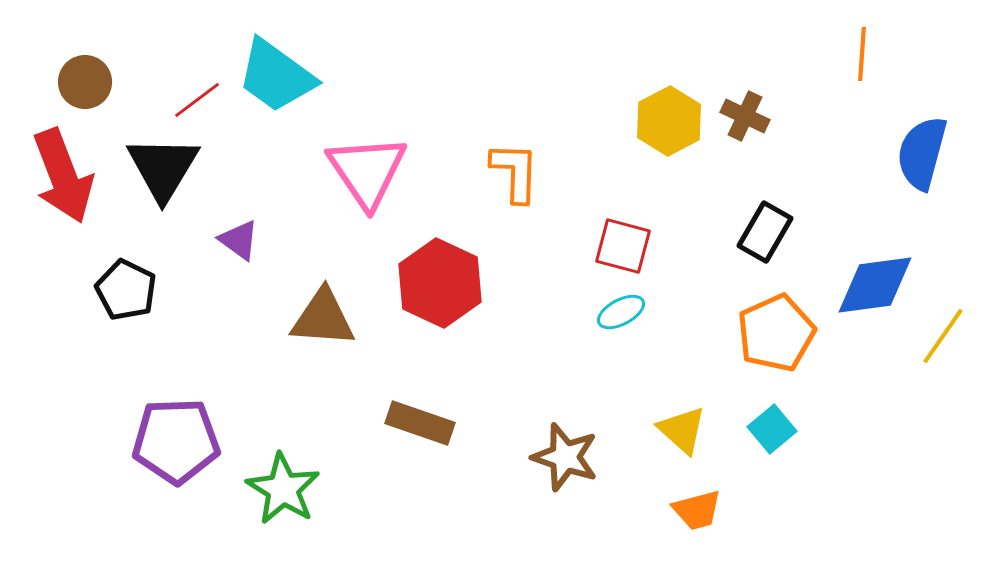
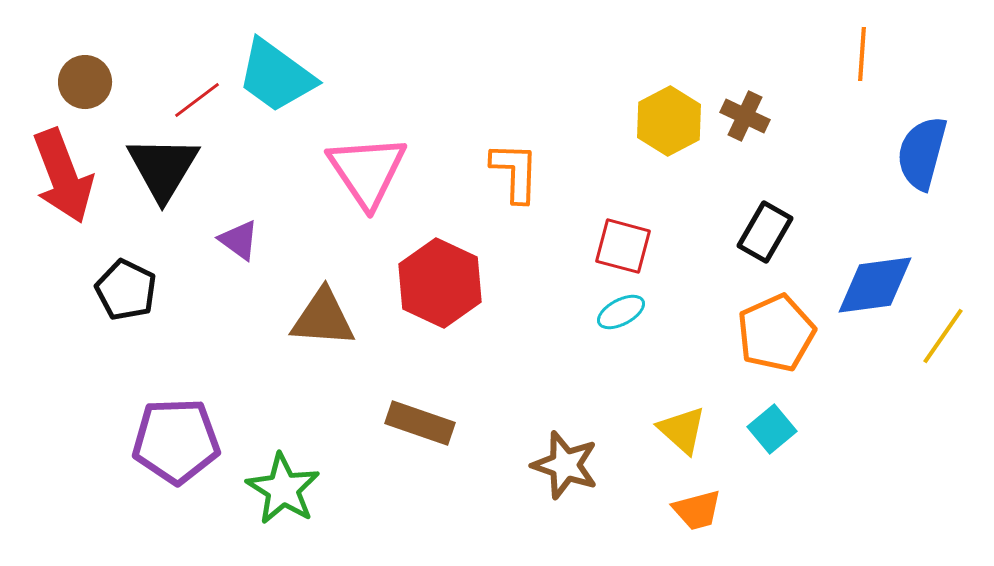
brown star: moved 8 px down
